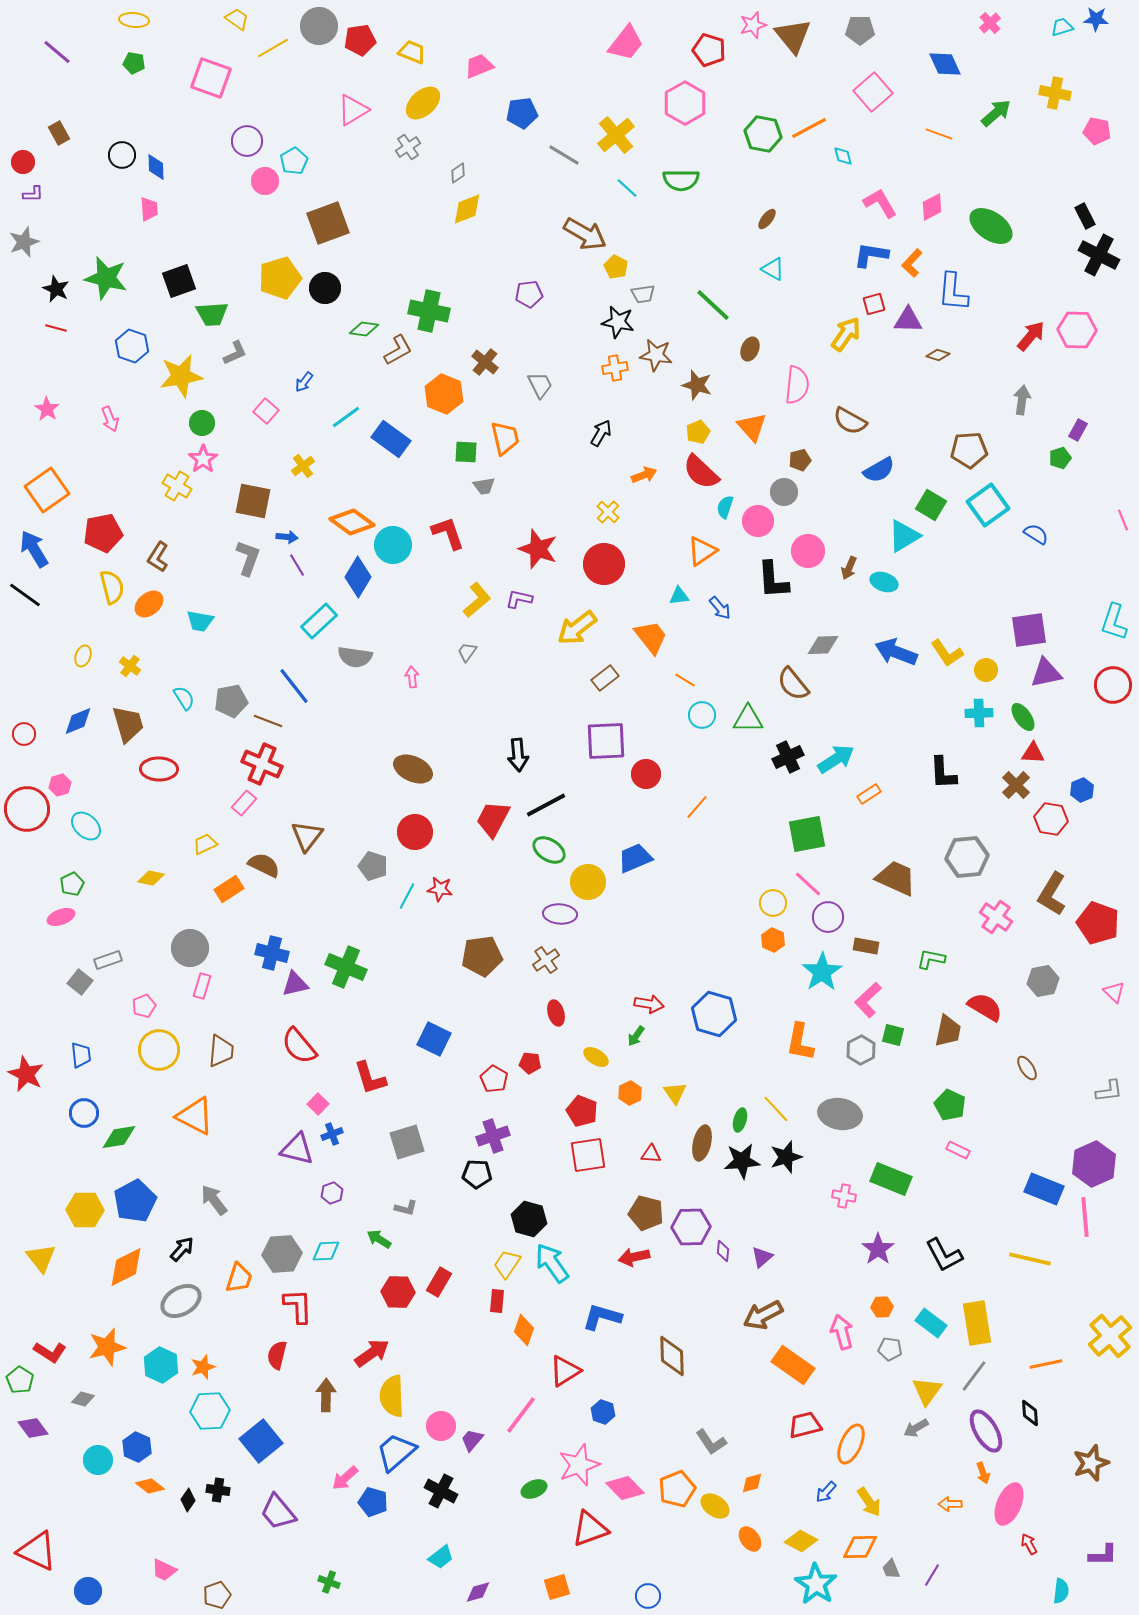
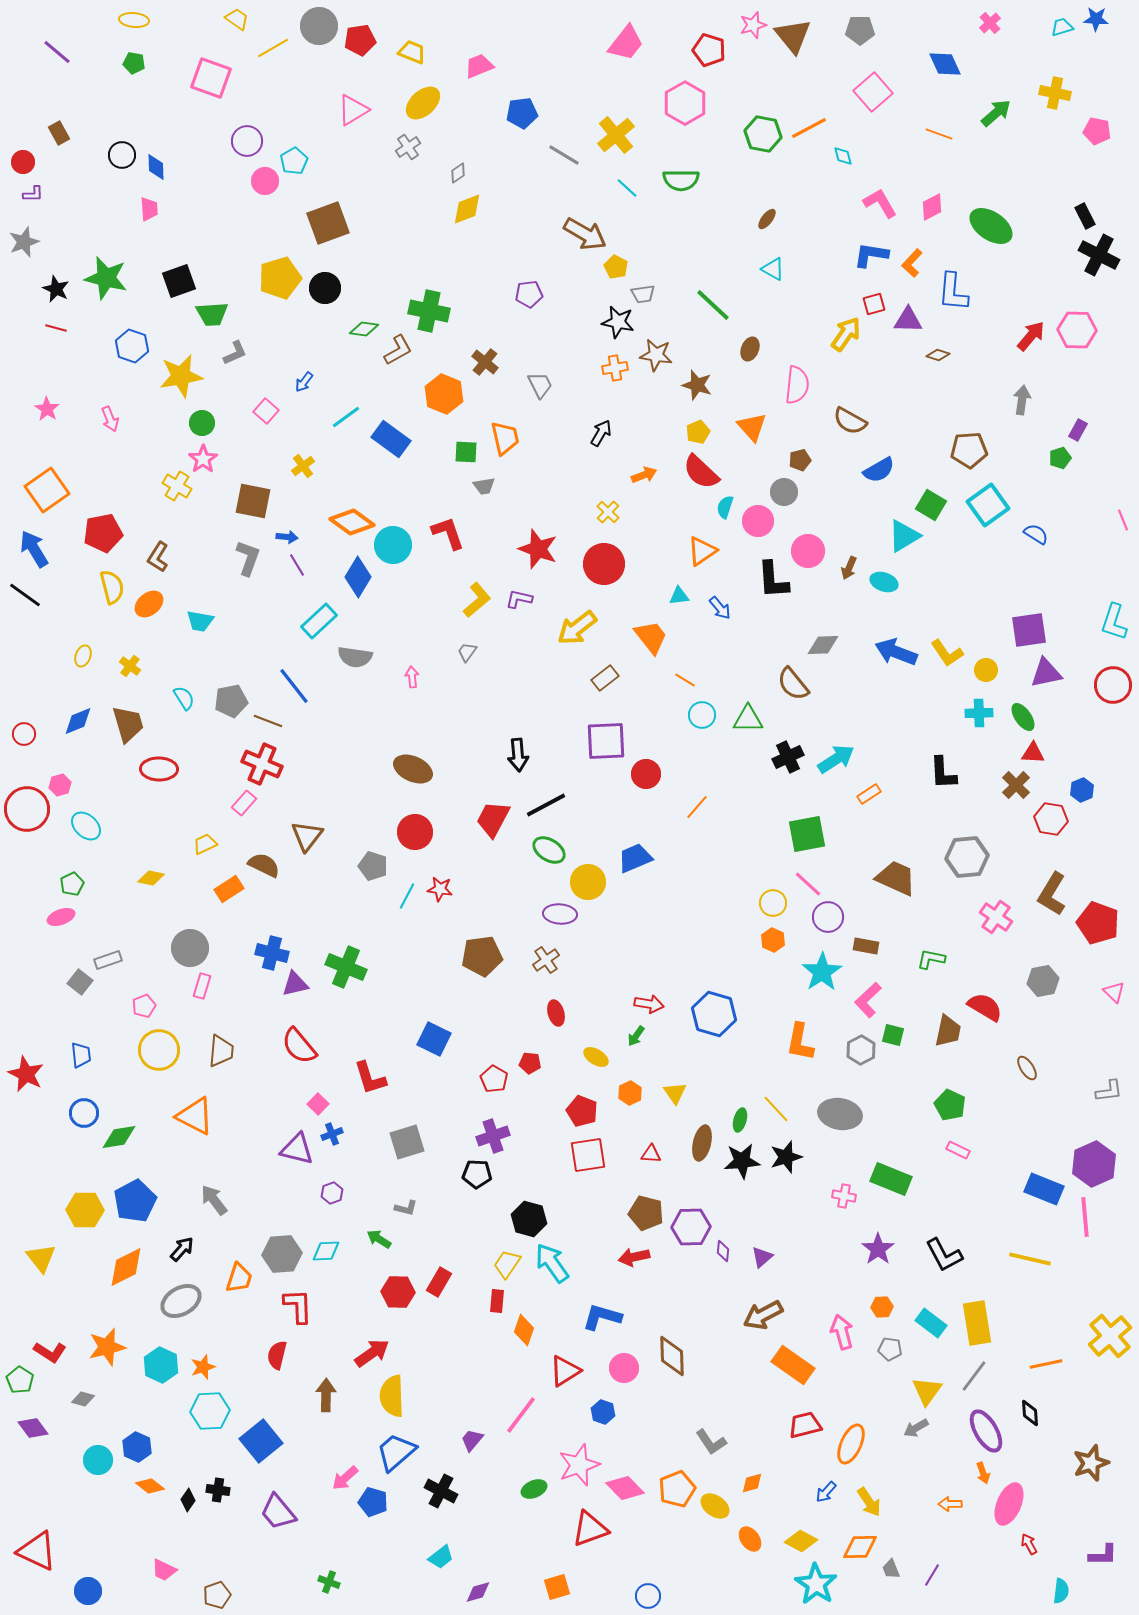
pink circle at (441, 1426): moved 183 px right, 58 px up
